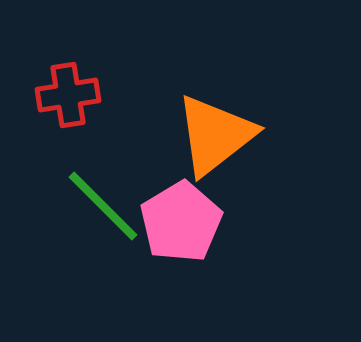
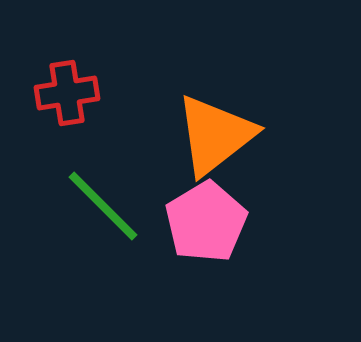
red cross: moved 1 px left, 2 px up
pink pentagon: moved 25 px right
